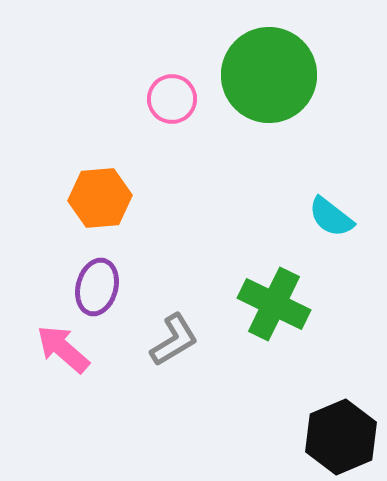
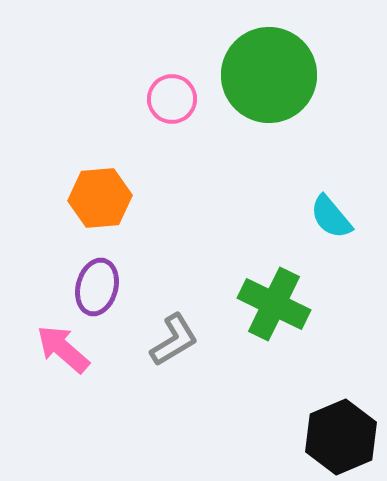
cyan semicircle: rotated 12 degrees clockwise
